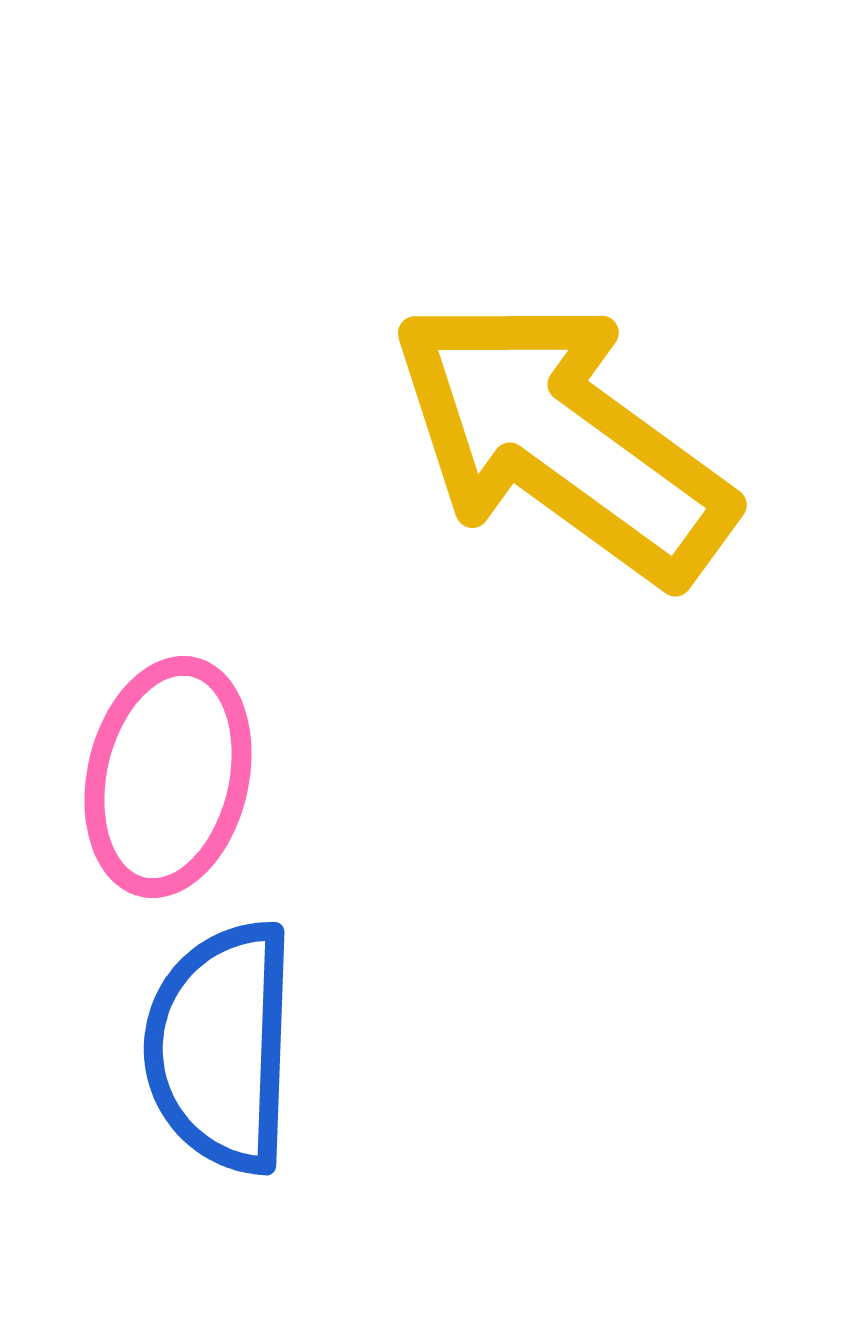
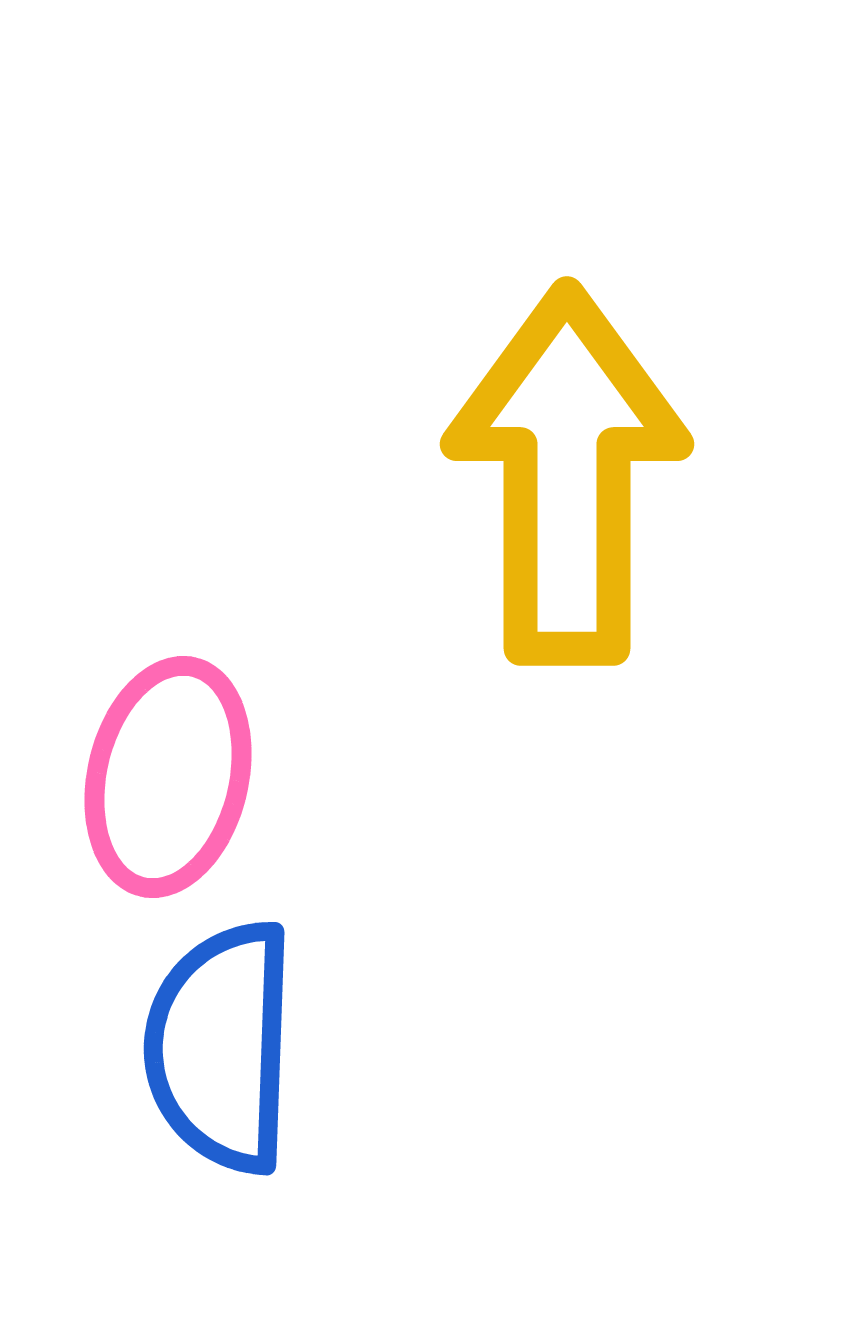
yellow arrow: moved 5 px right, 35 px down; rotated 54 degrees clockwise
